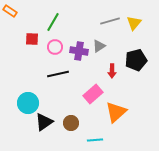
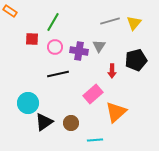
gray triangle: rotated 24 degrees counterclockwise
